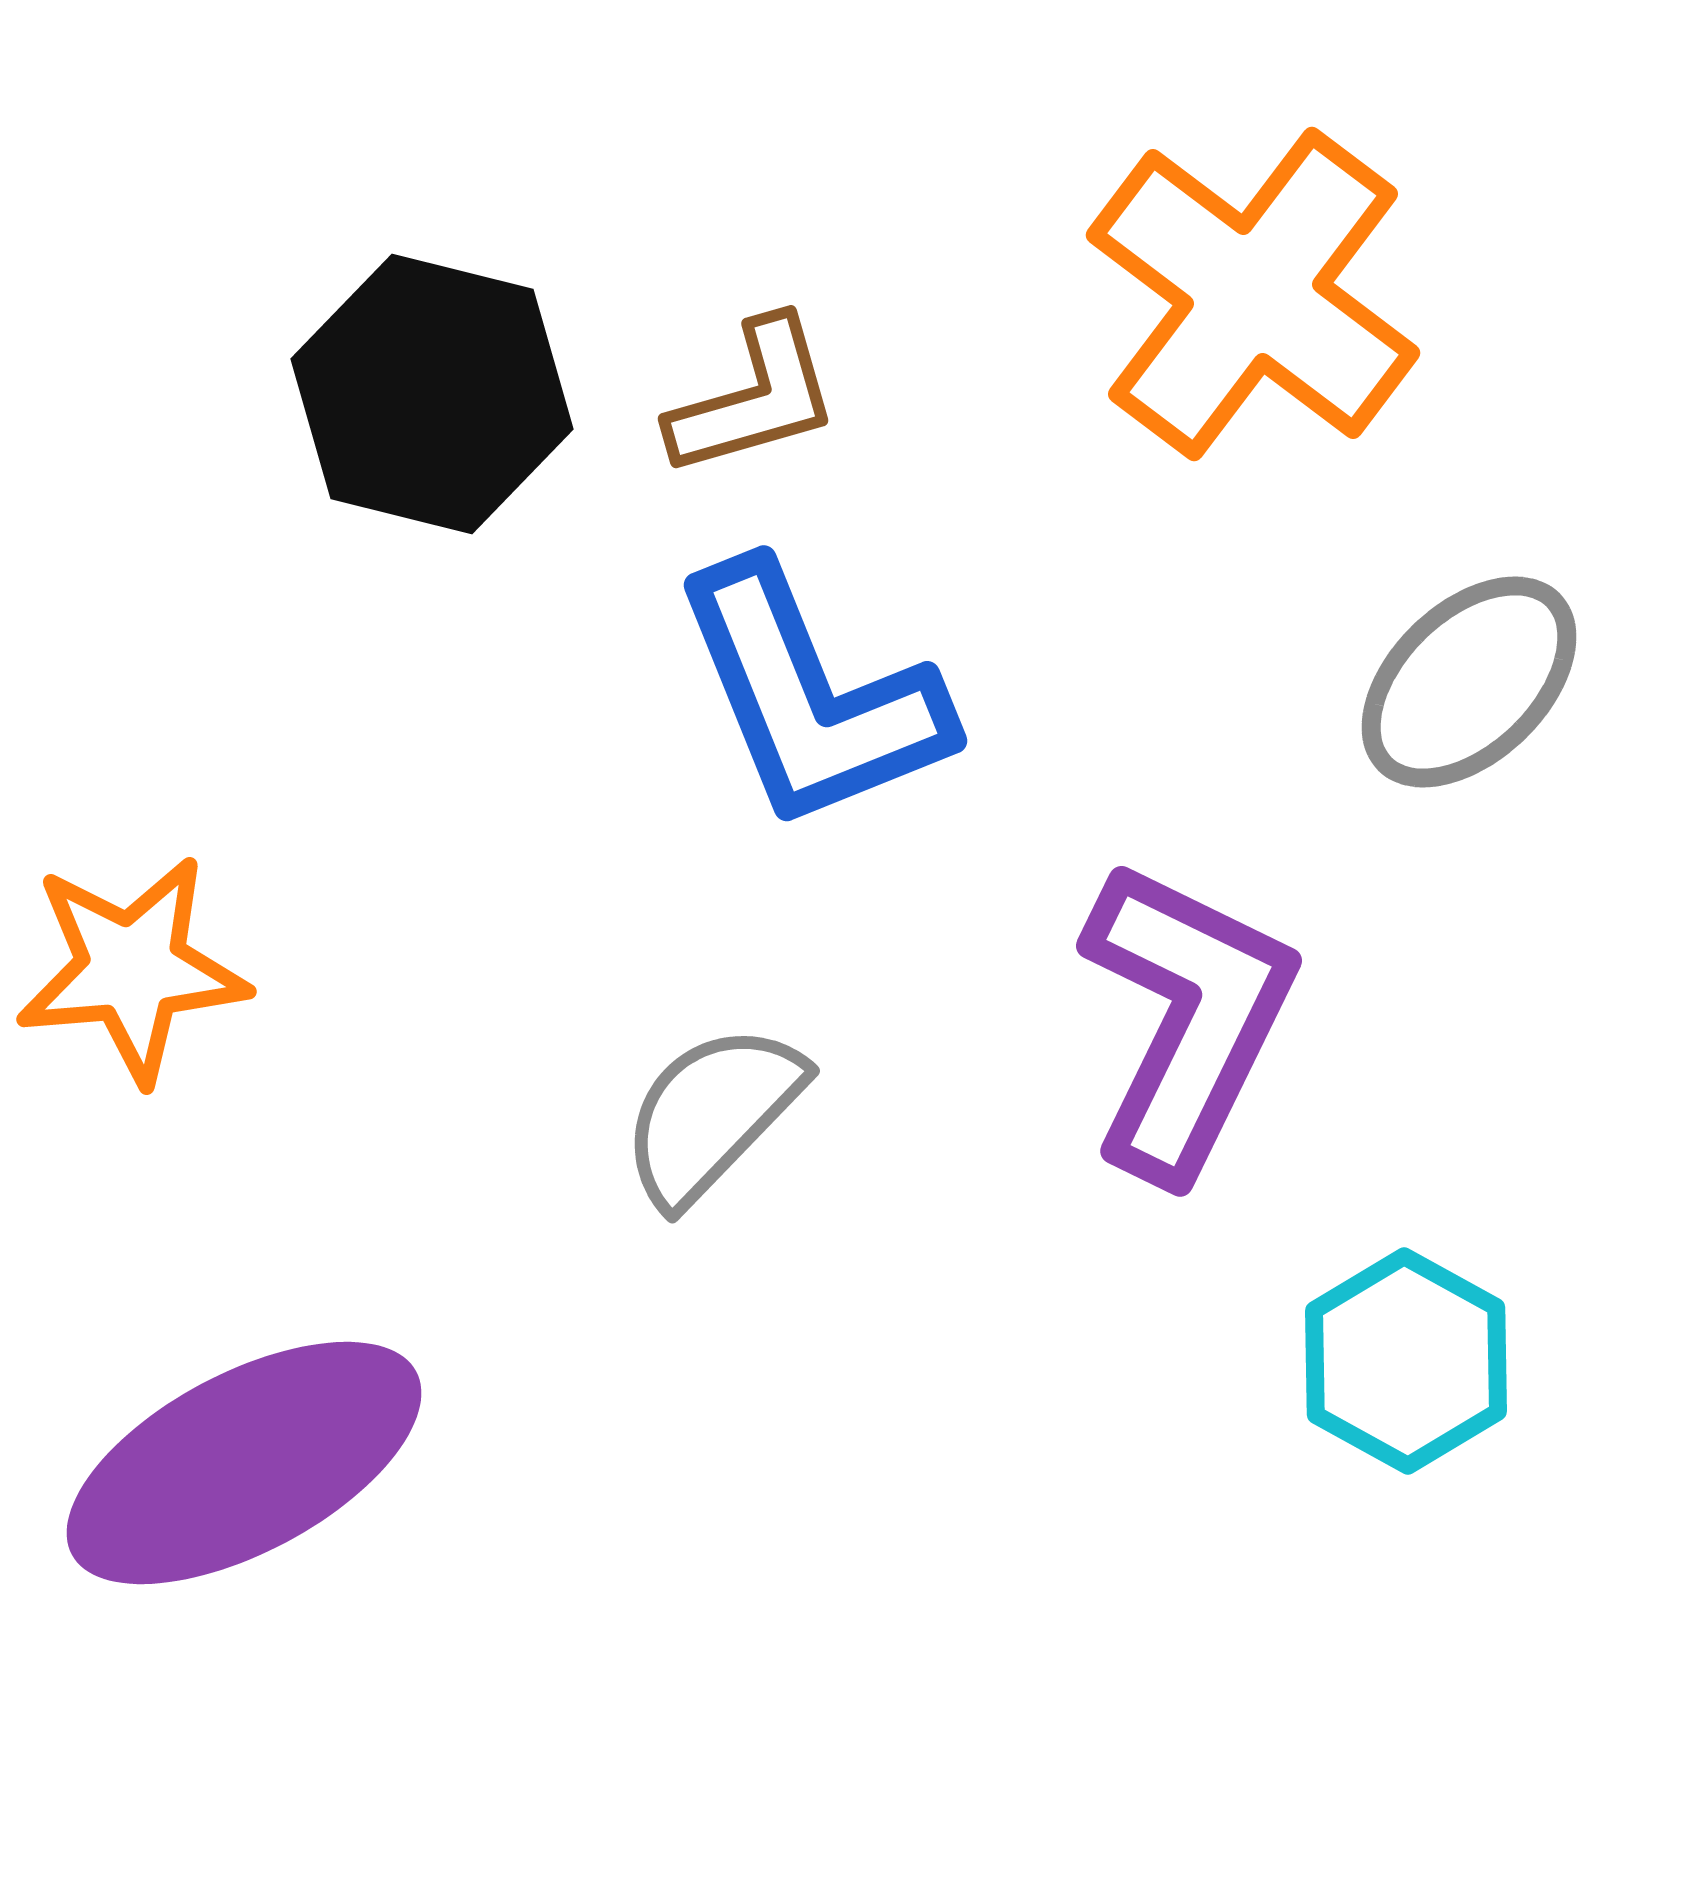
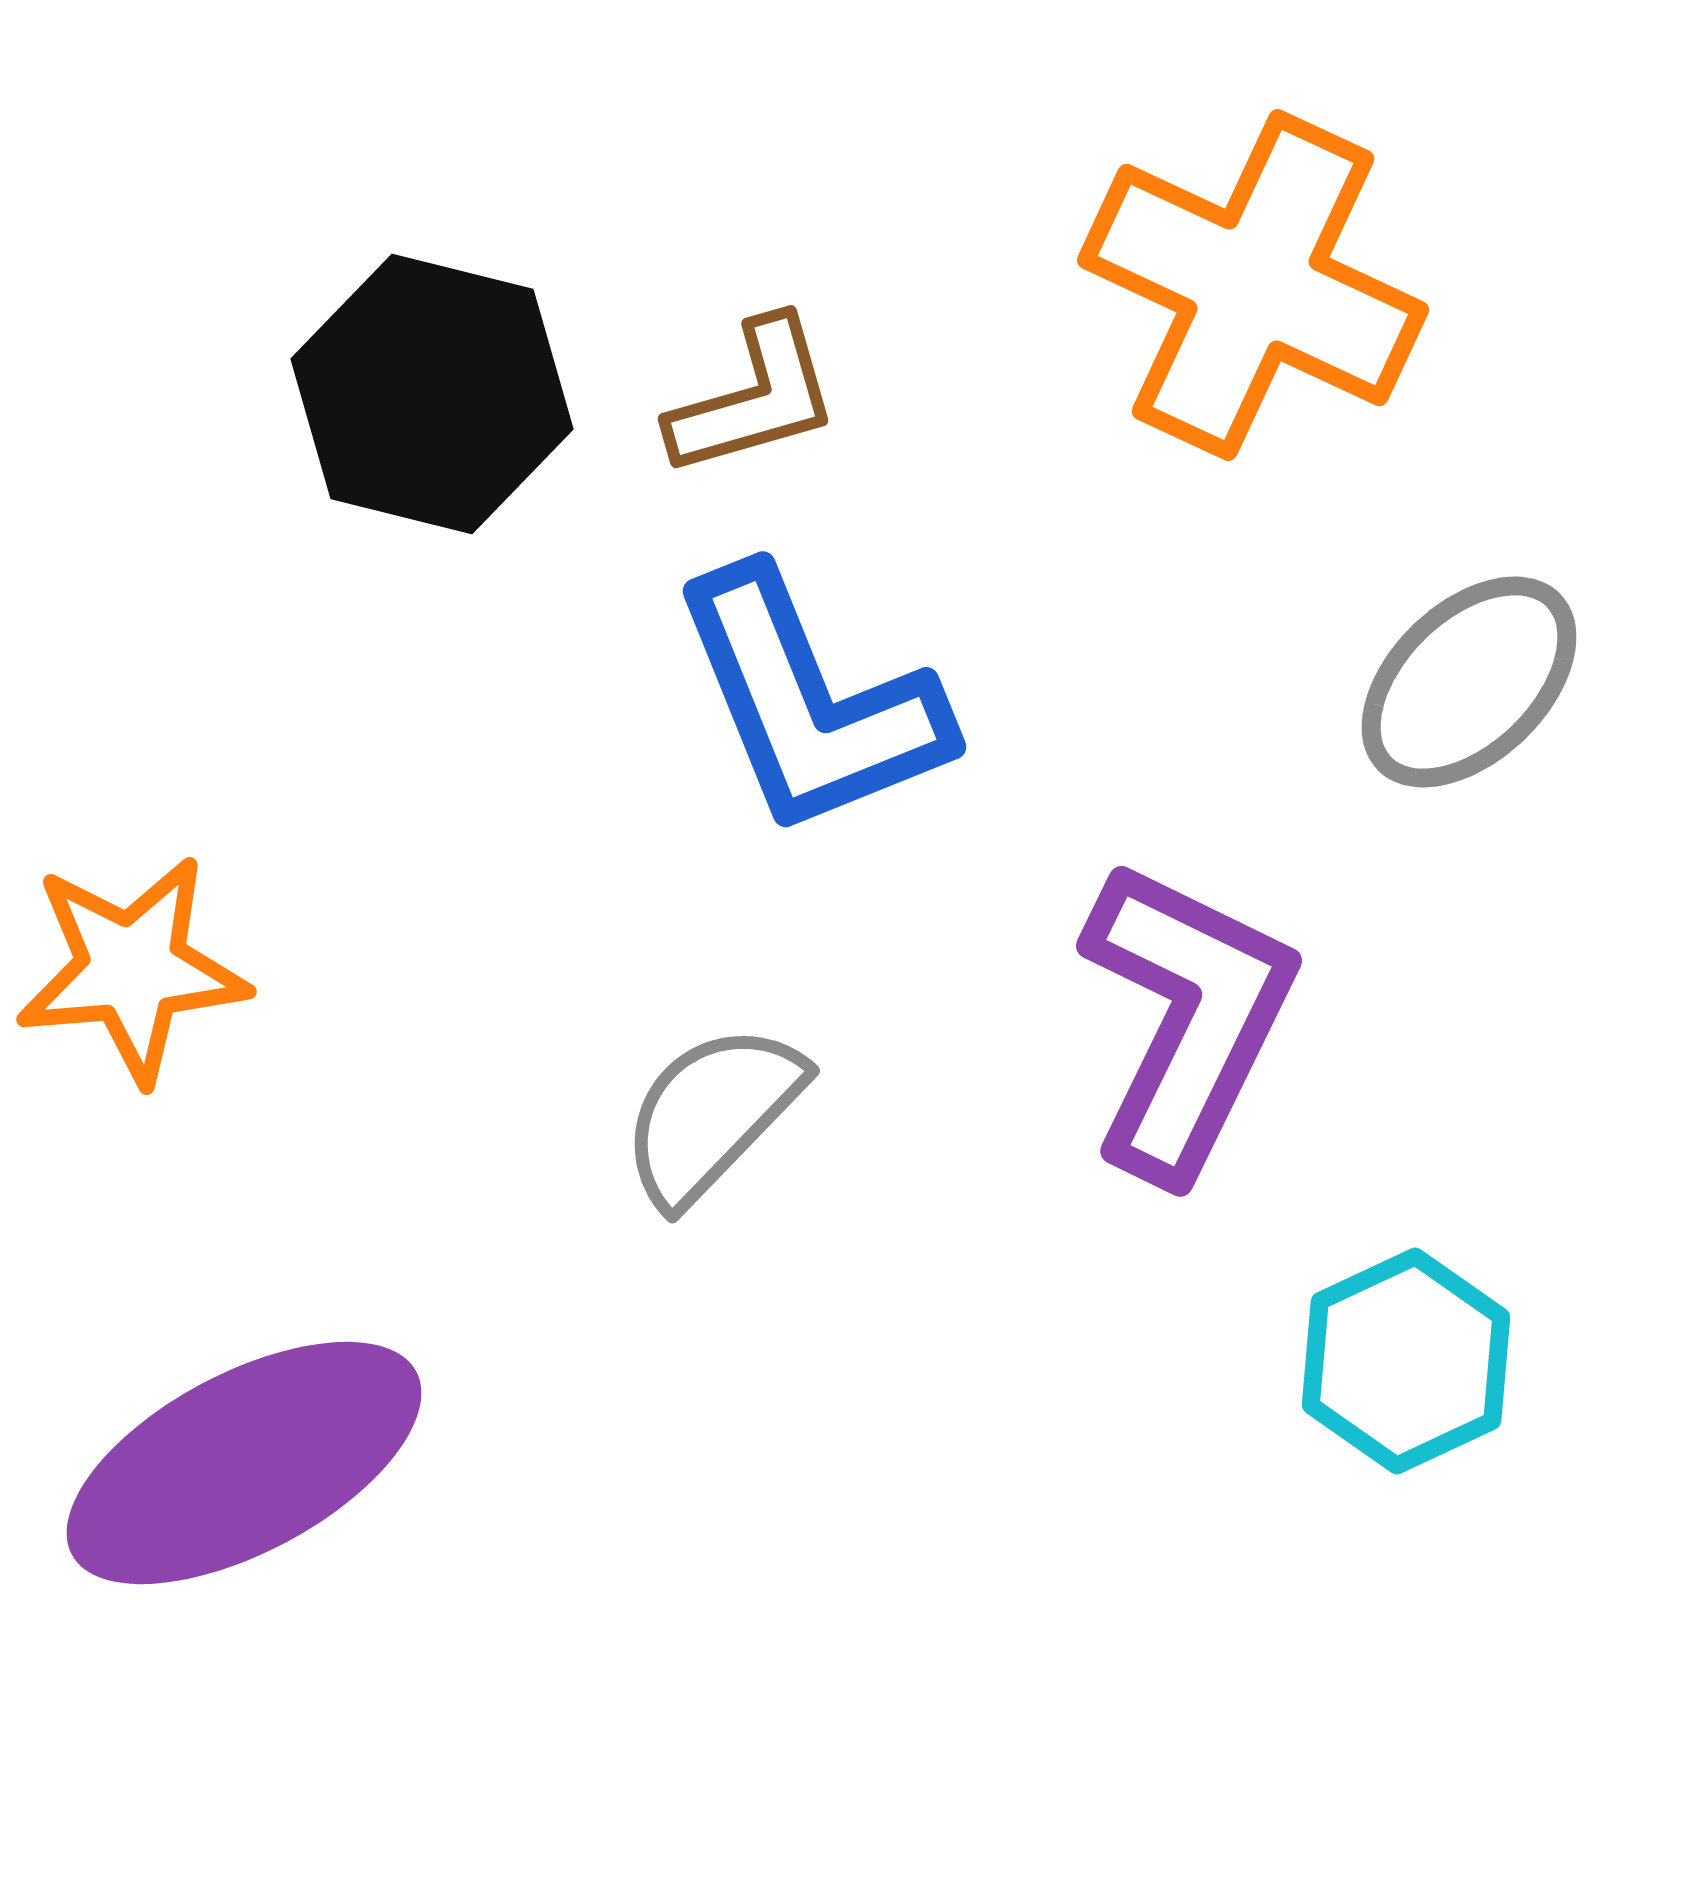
orange cross: moved 9 px up; rotated 12 degrees counterclockwise
blue L-shape: moved 1 px left, 6 px down
cyan hexagon: rotated 6 degrees clockwise
